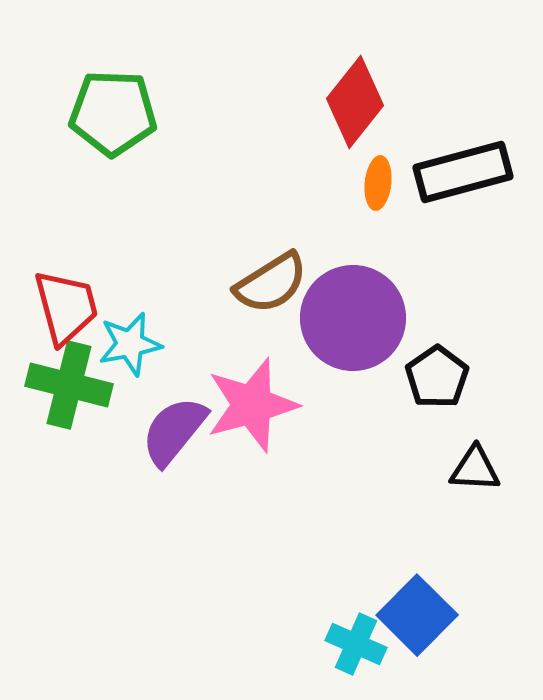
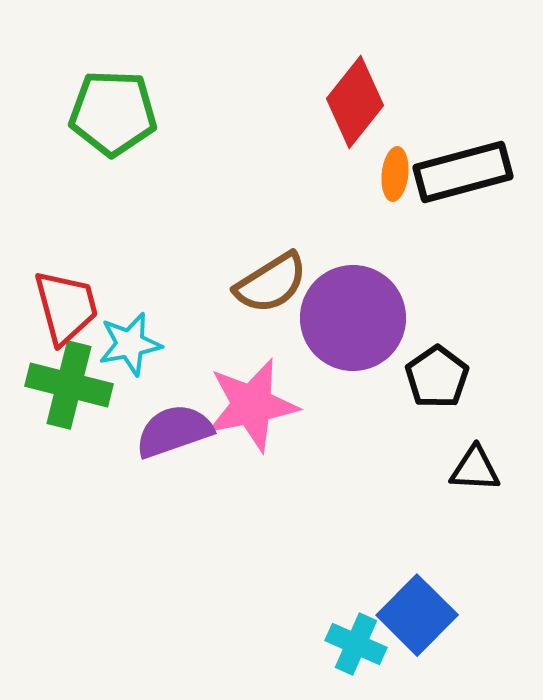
orange ellipse: moved 17 px right, 9 px up
pink star: rotated 4 degrees clockwise
purple semicircle: rotated 32 degrees clockwise
